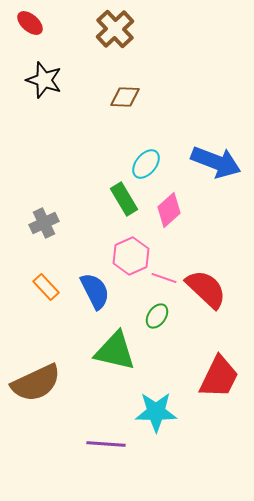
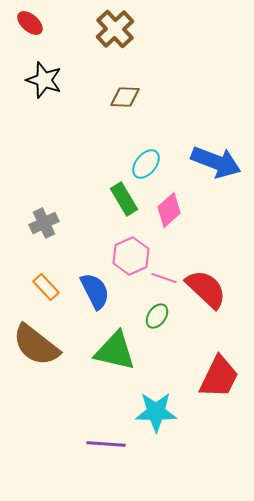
brown semicircle: moved 38 px up; rotated 63 degrees clockwise
